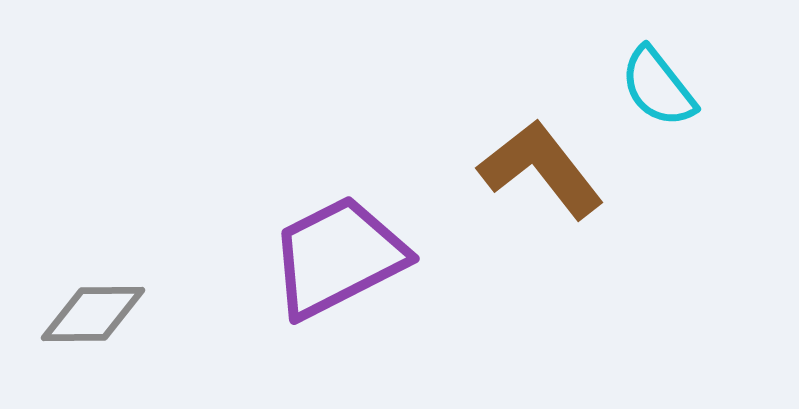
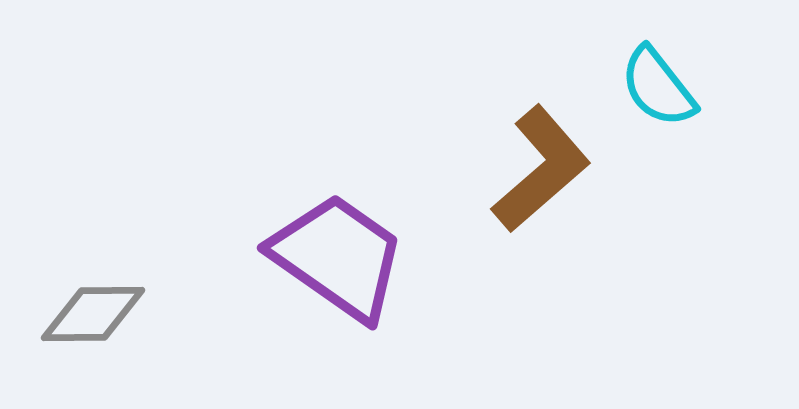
brown L-shape: rotated 87 degrees clockwise
purple trapezoid: rotated 62 degrees clockwise
